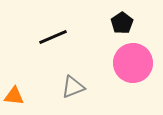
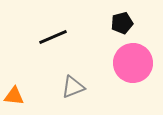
black pentagon: rotated 20 degrees clockwise
